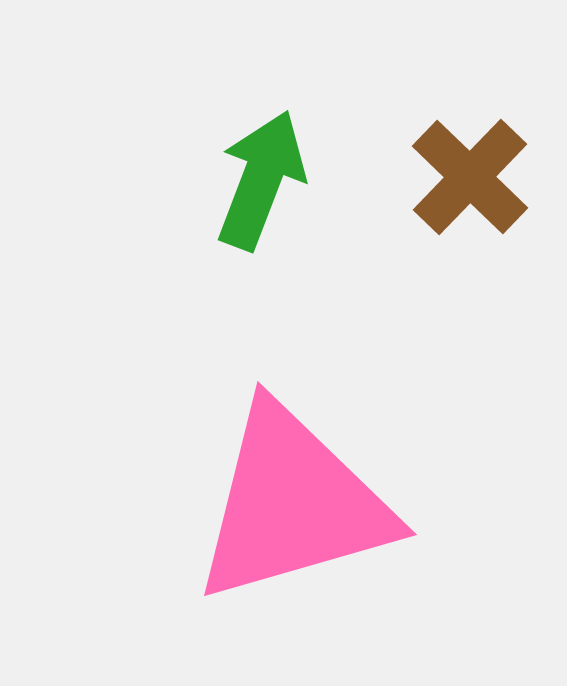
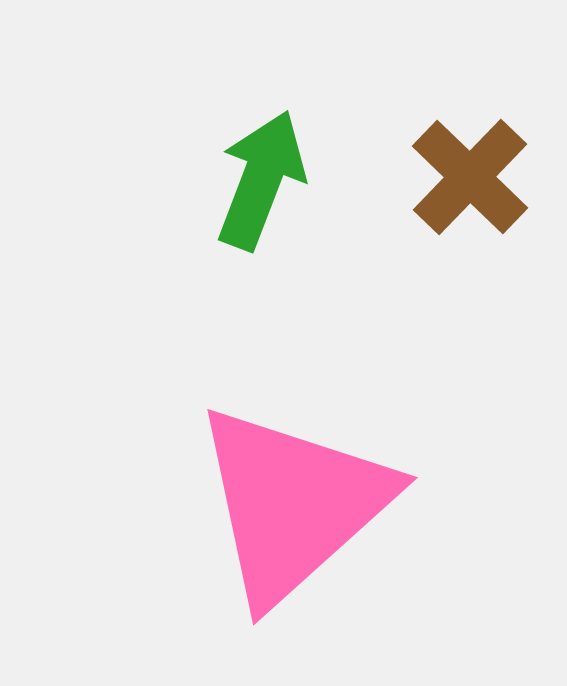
pink triangle: rotated 26 degrees counterclockwise
